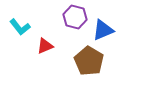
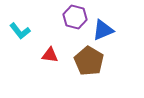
cyan L-shape: moved 4 px down
red triangle: moved 5 px right, 9 px down; rotated 30 degrees clockwise
